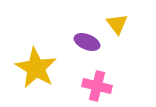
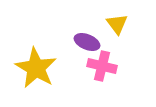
pink cross: moved 5 px right, 20 px up
